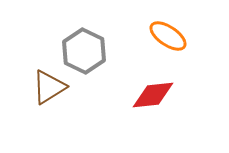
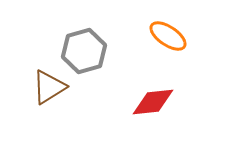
gray hexagon: rotated 18 degrees clockwise
red diamond: moved 7 px down
